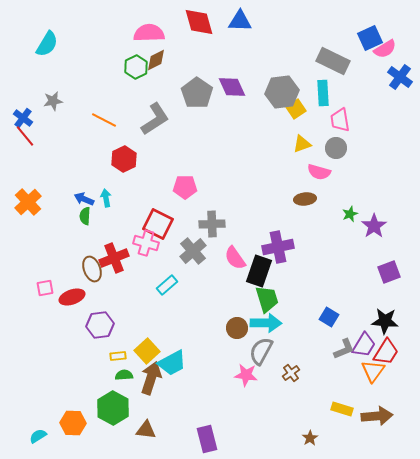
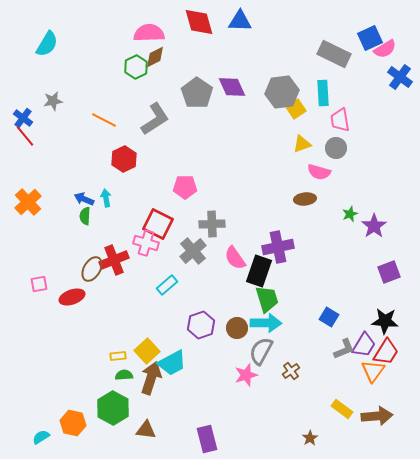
brown diamond at (156, 60): moved 1 px left, 3 px up
gray rectangle at (333, 61): moved 1 px right, 7 px up
red cross at (114, 258): moved 2 px down
brown ellipse at (92, 269): rotated 50 degrees clockwise
pink square at (45, 288): moved 6 px left, 4 px up
purple hexagon at (100, 325): moved 101 px right; rotated 12 degrees counterclockwise
brown cross at (291, 373): moved 2 px up
pink star at (246, 375): rotated 25 degrees counterclockwise
yellow rectangle at (342, 409): rotated 20 degrees clockwise
orange hexagon at (73, 423): rotated 10 degrees clockwise
cyan semicircle at (38, 436): moved 3 px right, 1 px down
